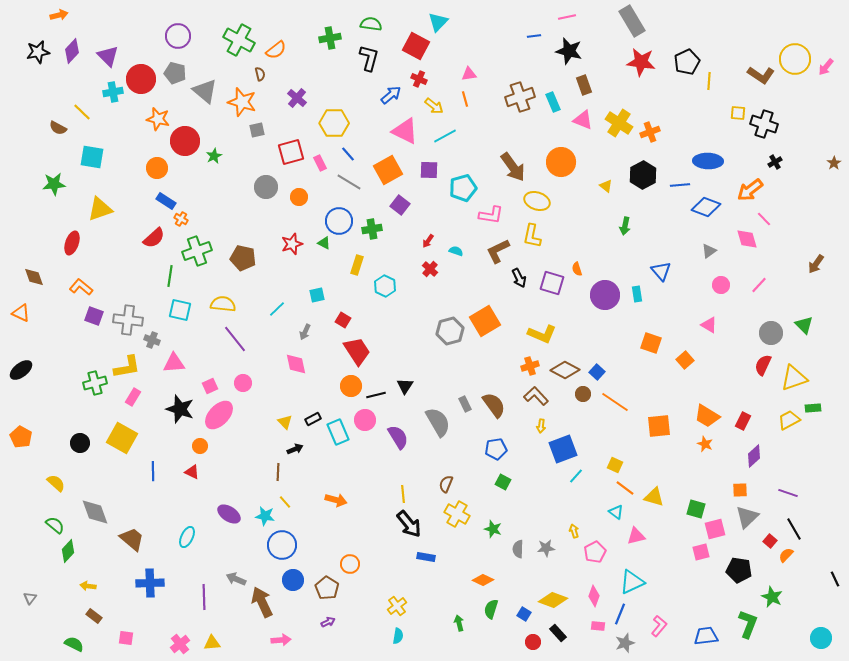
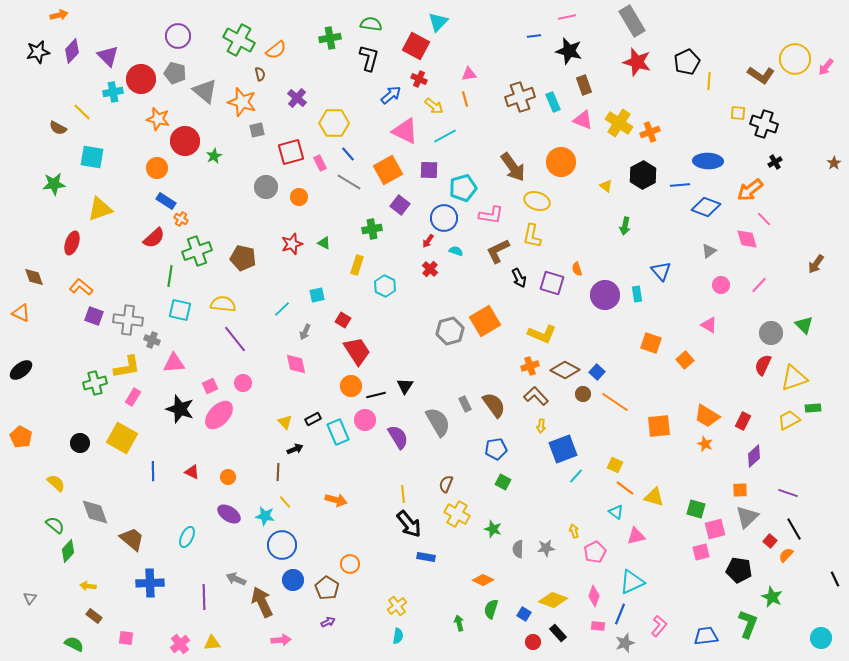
red star at (641, 62): moved 4 px left; rotated 8 degrees clockwise
blue circle at (339, 221): moved 105 px right, 3 px up
cyan line at (277, 309): moved 5 px right
orange circle at (200, 446): moved 28 px right, 31 px down
